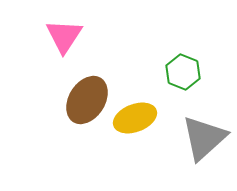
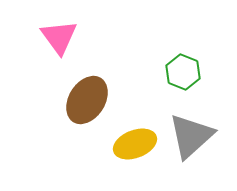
pink triangle: moved 5 px left, 1 px down; rotated 9 degrees counterclockwise
yellow ellipse: moved 26 px down
gray triangle: moved 13 px left, 2 px up
